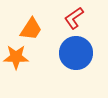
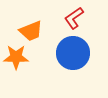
orange trapezoid: moved 2 px down; rotated 35 degrees clockwise
blue circle: moved 3 px left
